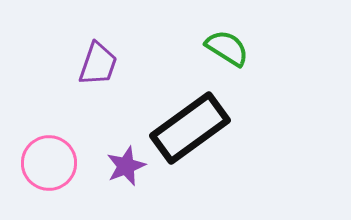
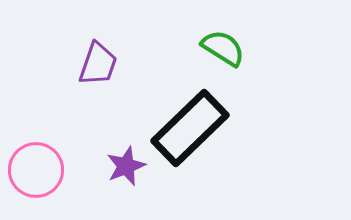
green semicircle: moved 4 px left
black rectangle: rotated 8 degrees counterclockwise
pink circle: moved 13 px left, 7 px down
